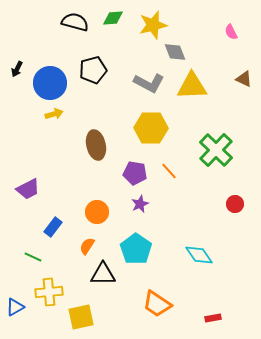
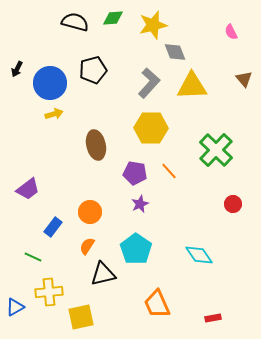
brown triangle: rotated 24 degrees clockwise
gray L-shape: rotated 76 degrees counterclockwise
purple trapezoid: rotated 10 degrees counterclockwise
red circle: moved 2 px left
orange circle: moved 7 px left
black triangle: rotated 12 degrees counterclockwise
orange trapezoid: rotated 32 degrees clockwise
